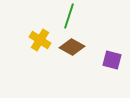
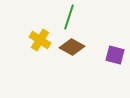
green line: moved 1 px down
purple square: moved 3 px right, 5 px up
